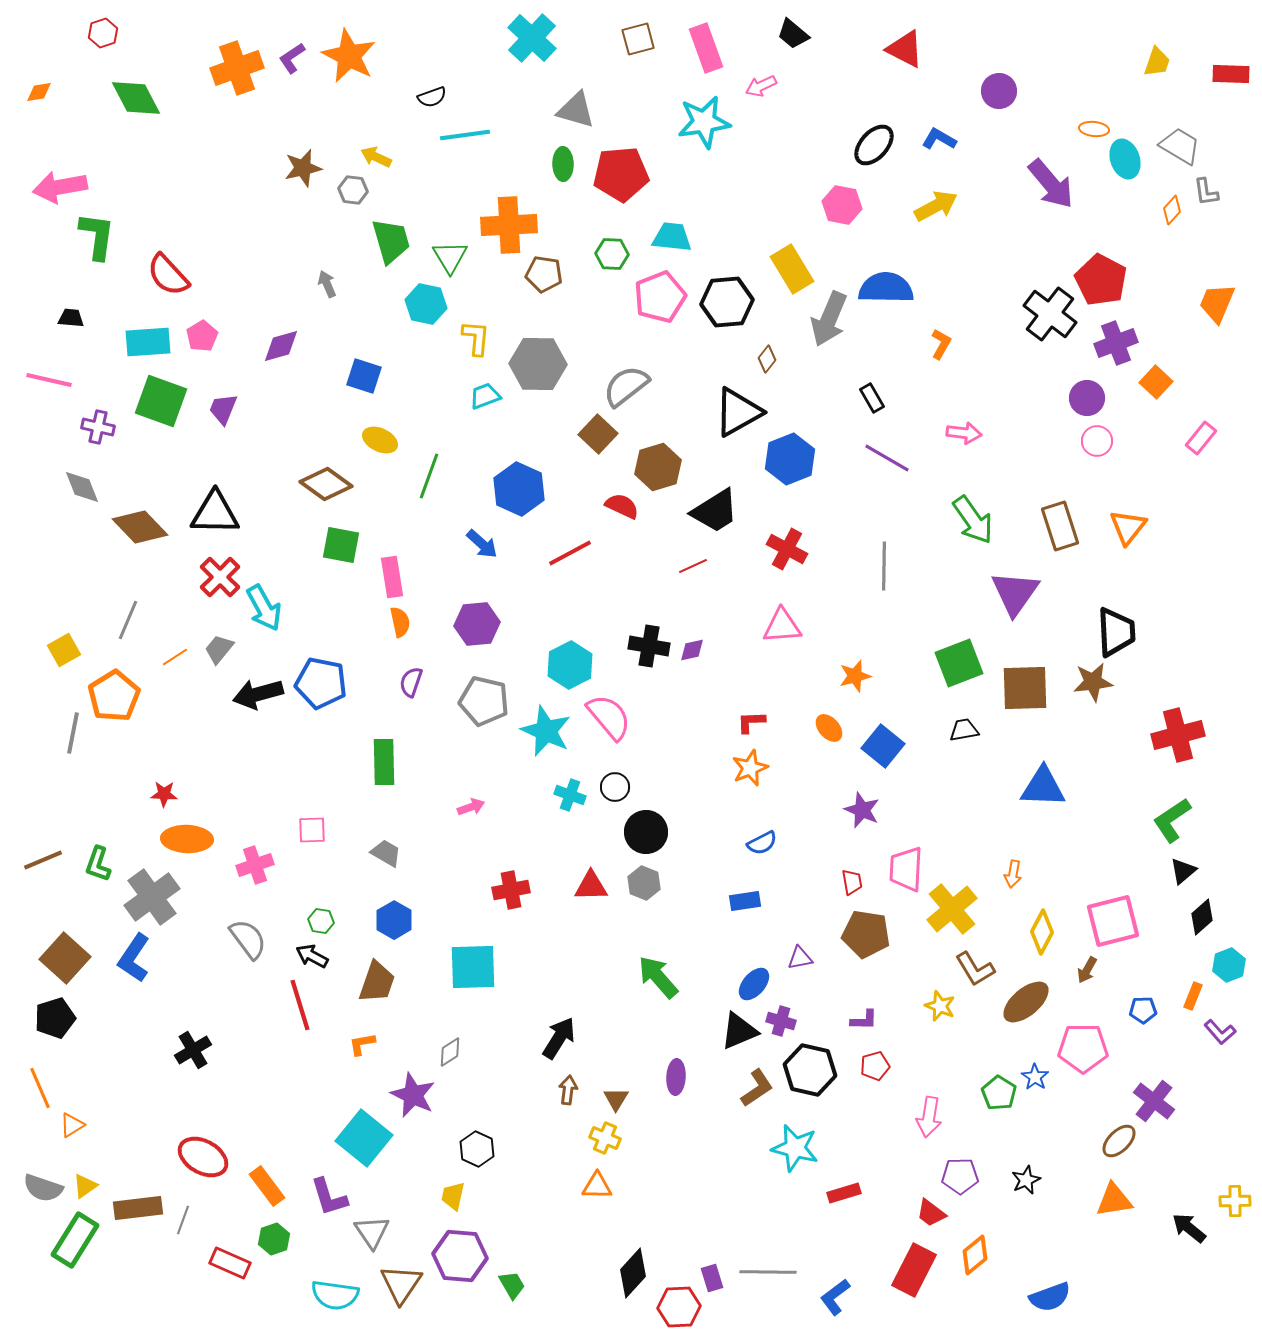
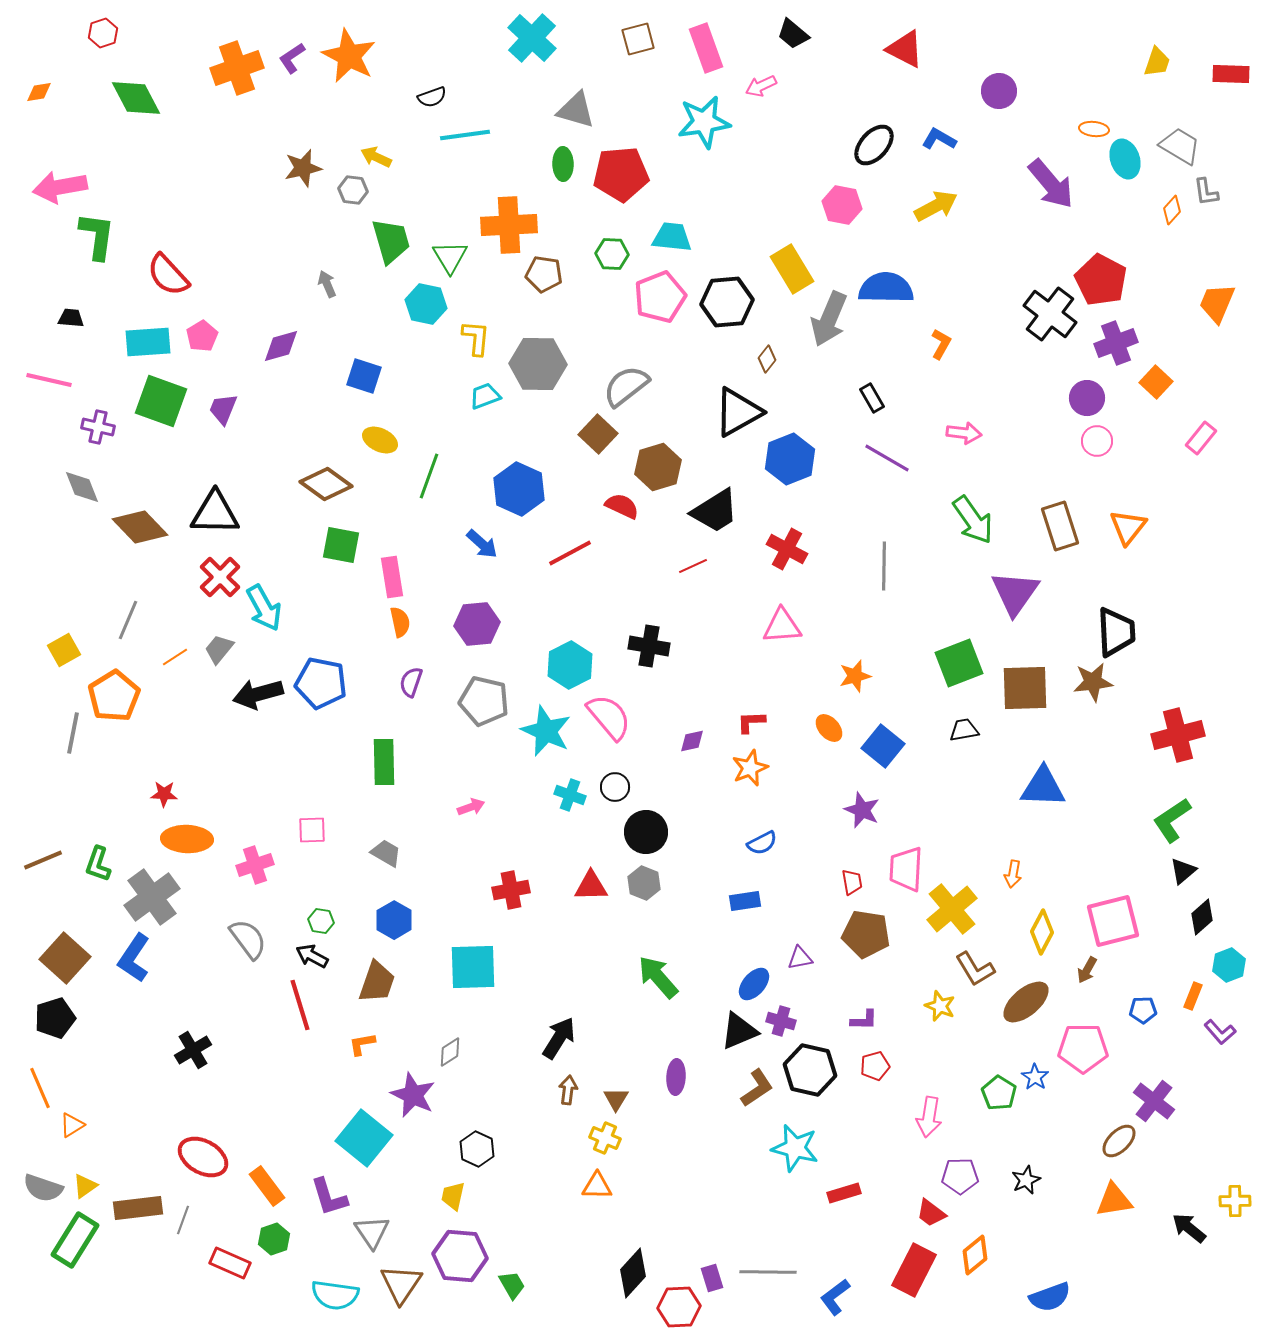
purple diamond at (692, 650): moved 91 px down
